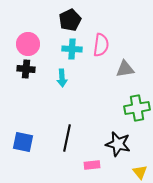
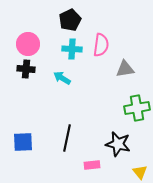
cyan arrow: rotated 126 degrees clockwise
blue square: rotated 15 degrees counterclockwise
